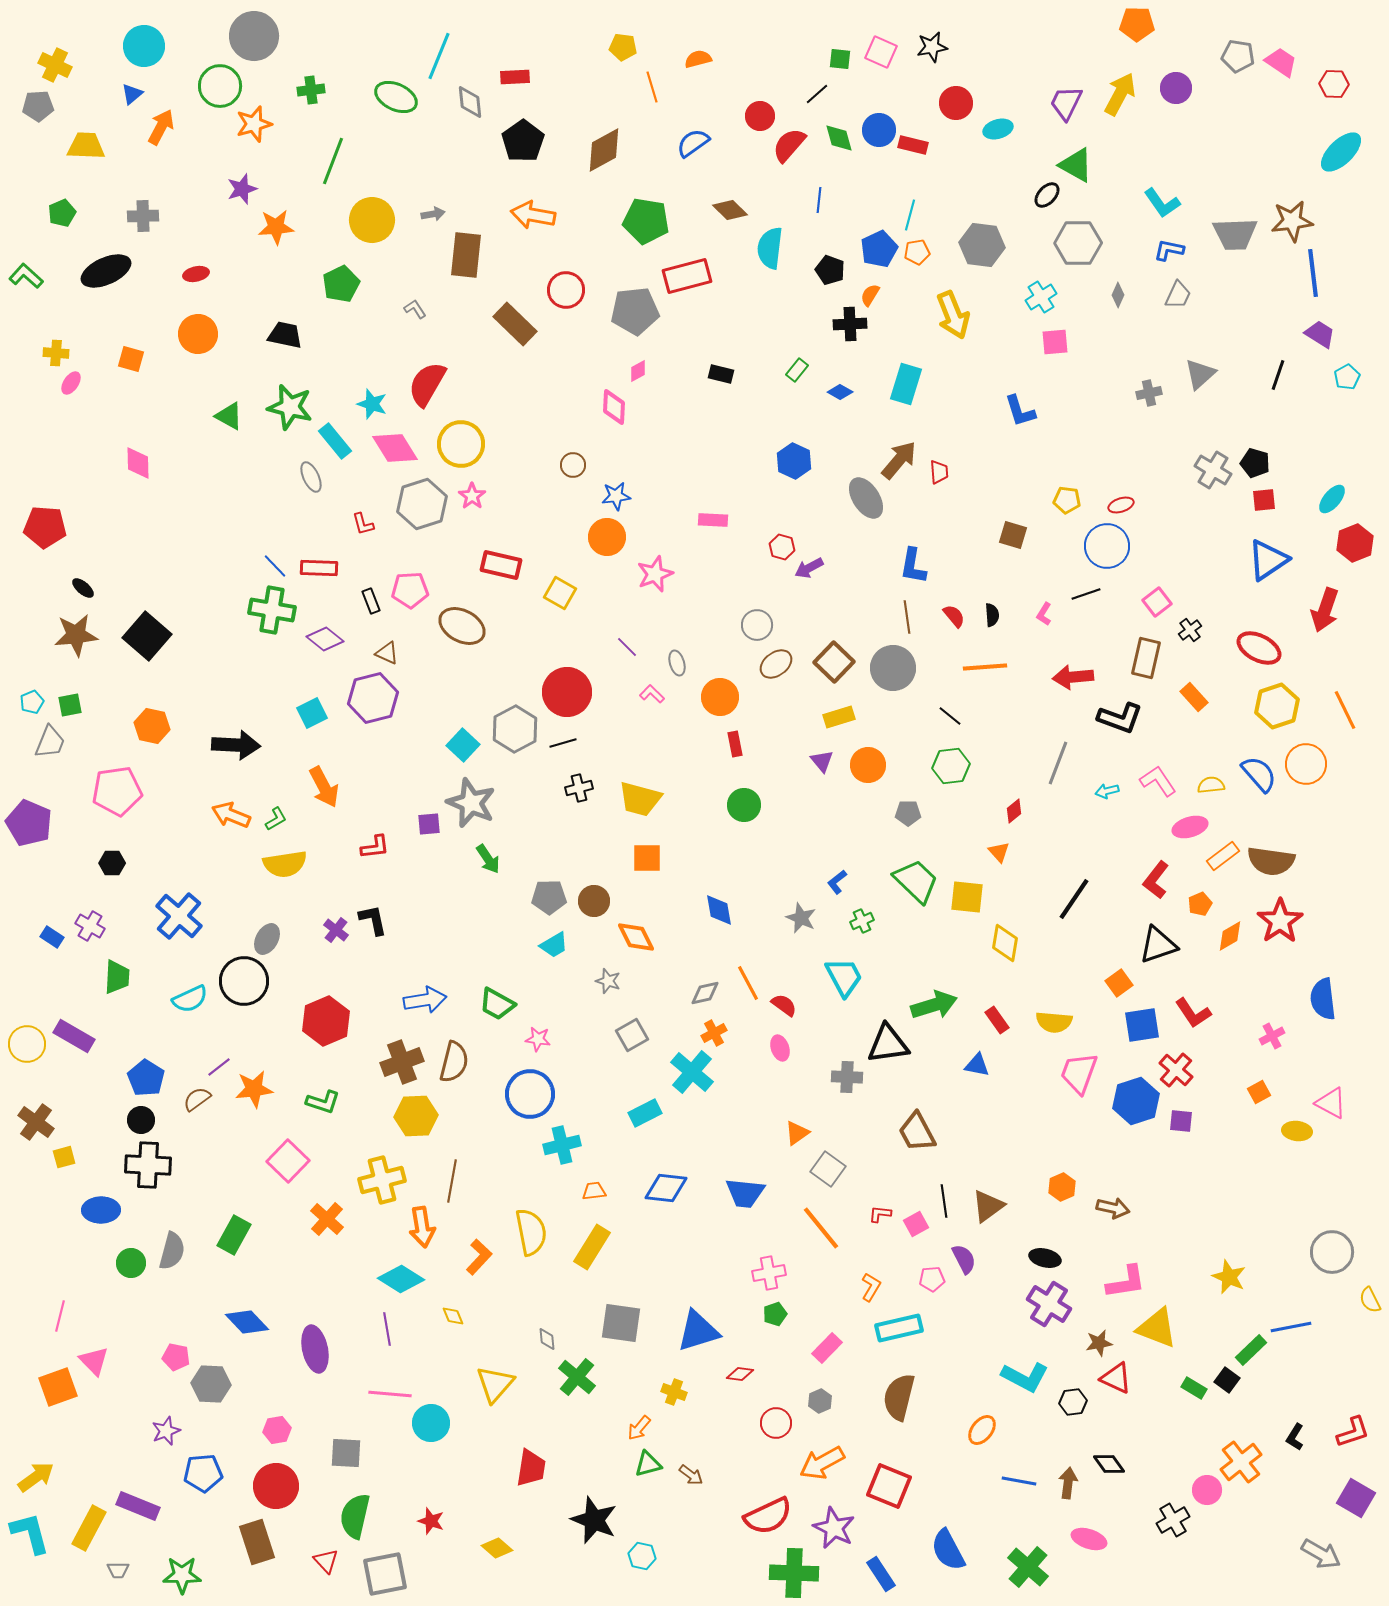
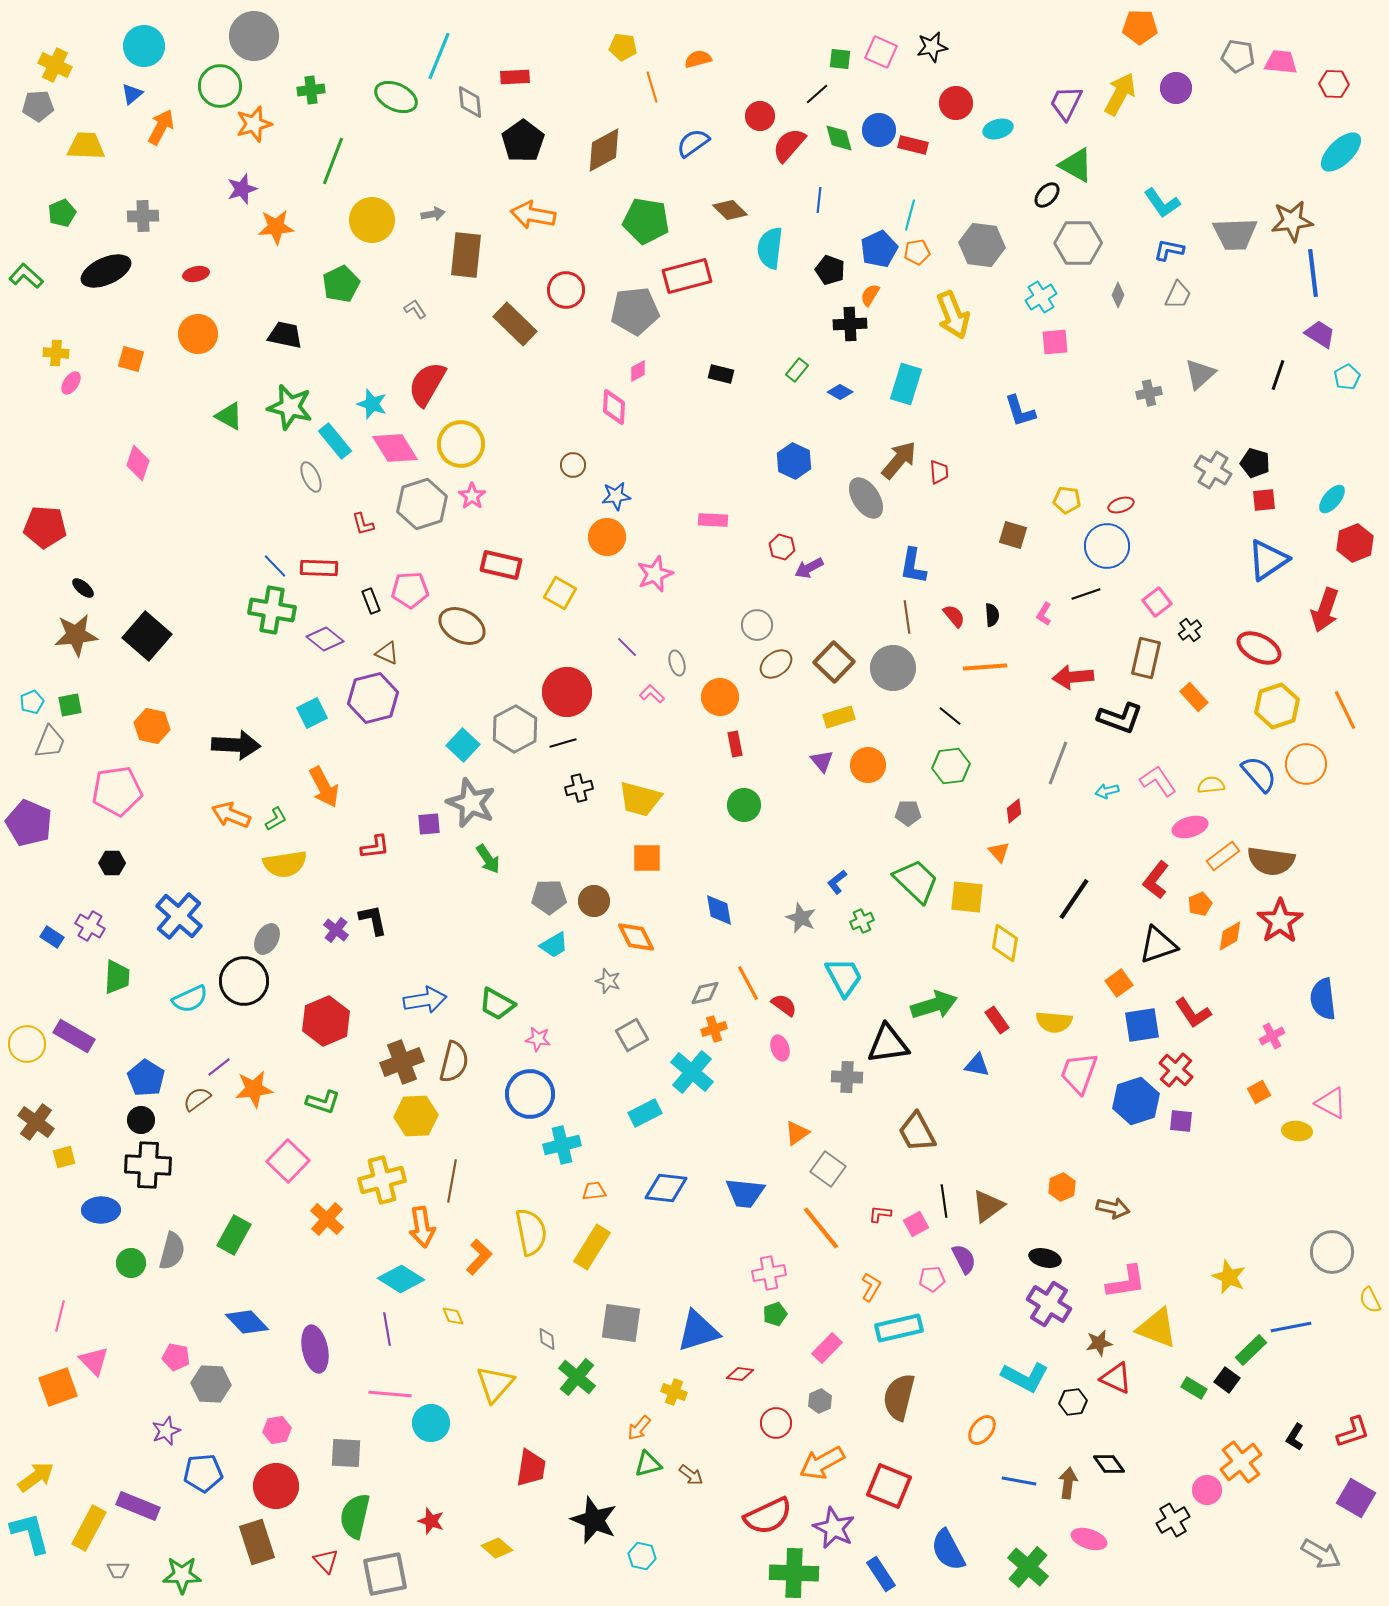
orange pentagon at (1137, 24): moved 3 px right, 3 px down
pink trapezoid at (1281, 62): rotated 28 degrees counterclockwise
pink diamond at (138, 463): rotated 20 degrees clockwise
orange cross at (714, 1033): moved 4 px up; rotated 10 degrees clockwise
